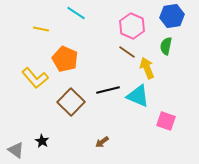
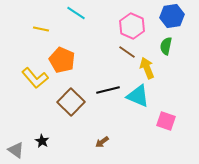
orange pentagon: moved 3 px left, 1 px down
